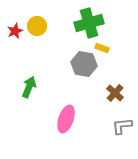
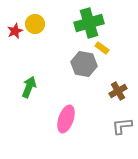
yellow circle: moved 2 px left, 2 px up
yellow rectangle: rotated 16 degrees clockwise
brown cross: moved 3 px right, 2 px up; rotated 18 degrees clockwise
